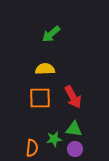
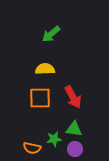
orange semicircle: rotated 96 degrees clockwise
